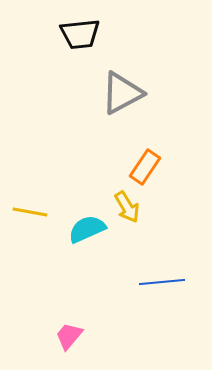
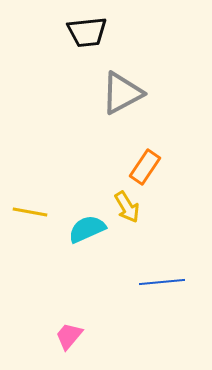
black trapezoid: moved 7 px right, 2 px up
